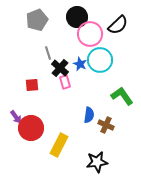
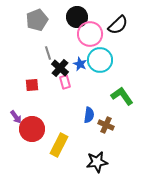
red circle: moved 1 px right, 1 px down
